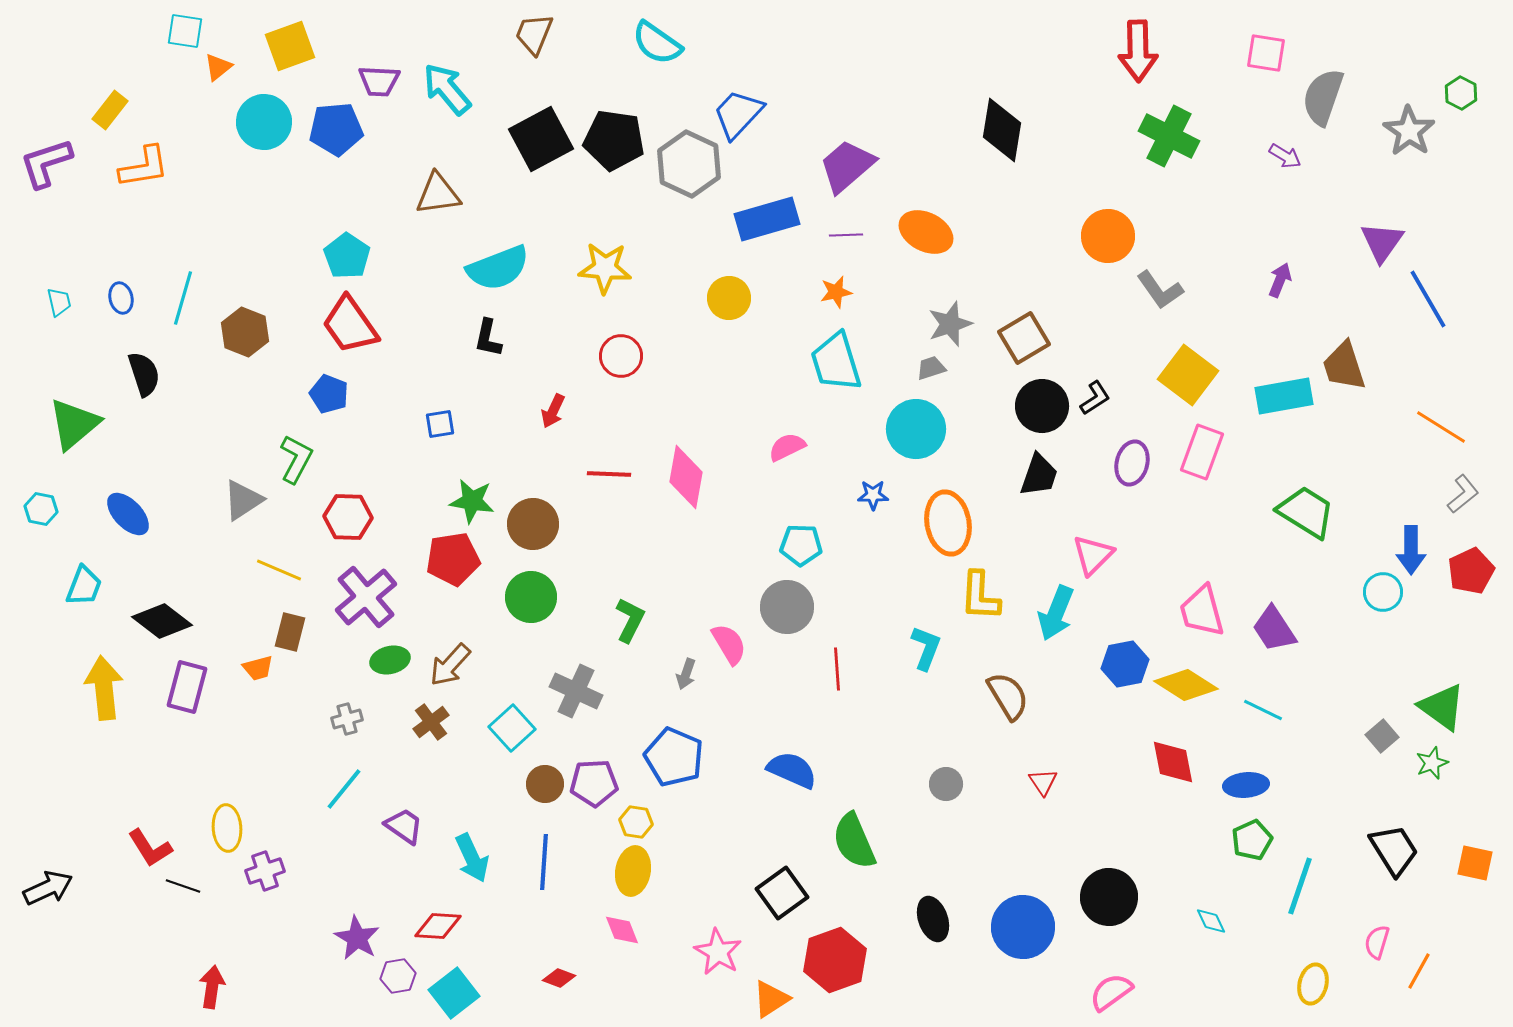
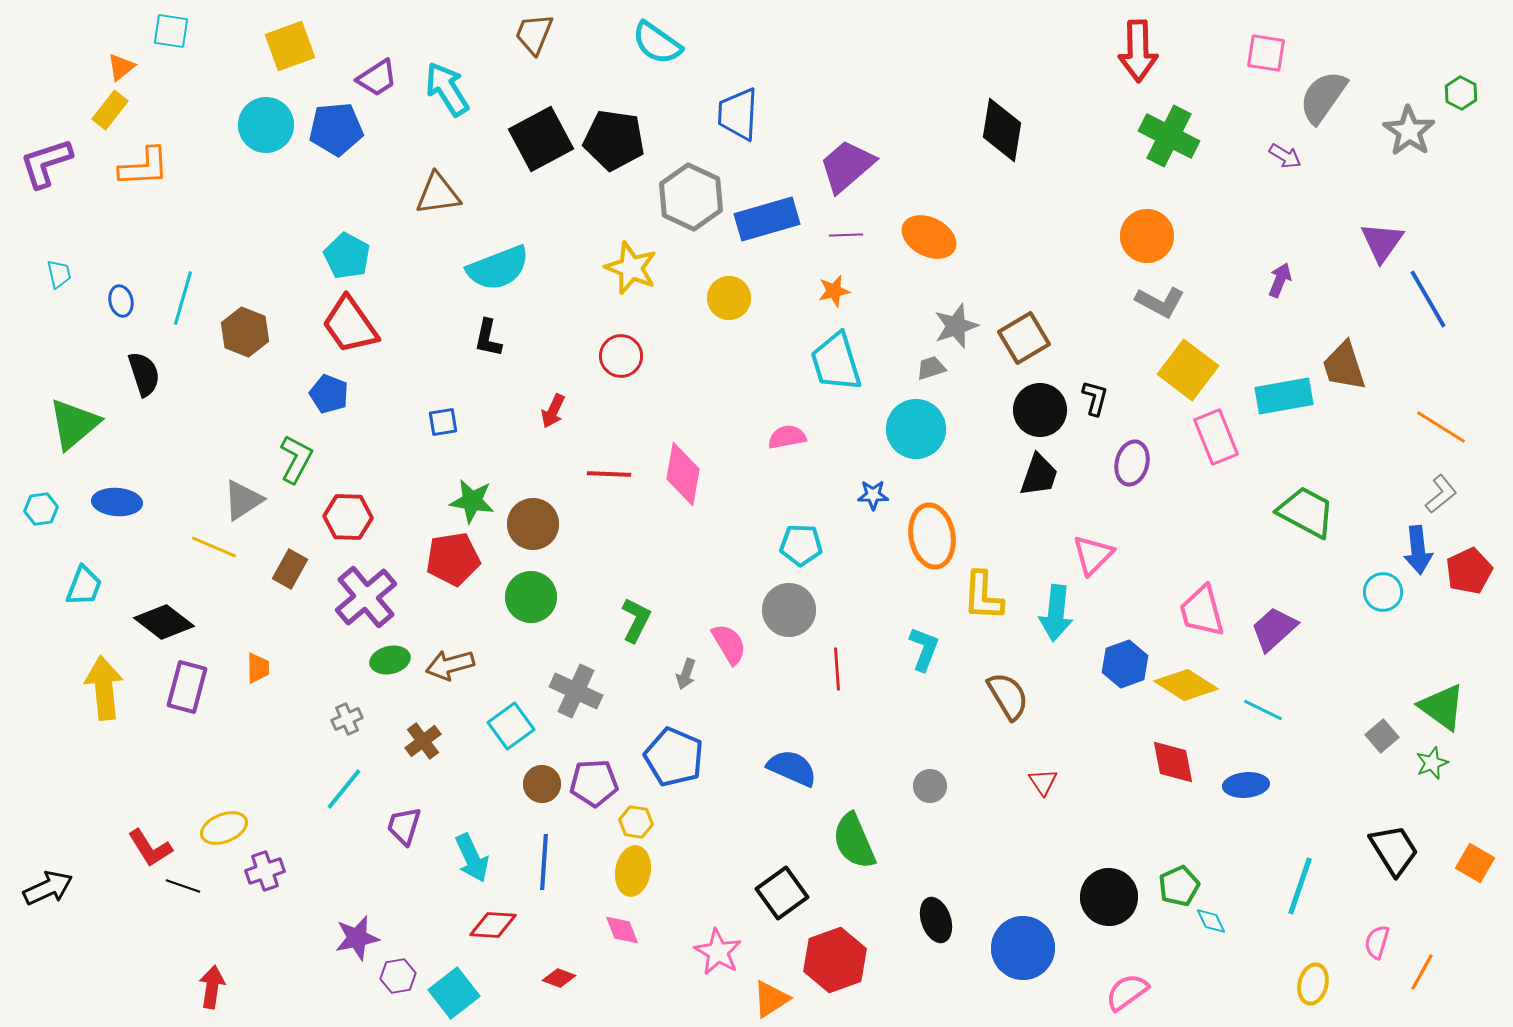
cyan square at (185, 31): moved 14 px left
orange triangle at (218, 67): moved 97 px left
purple trapezoid at (379, 81): moved 2 px left, 3 px up; rotated 36 degrees counterclockwise
cyan arrow at (447, 89): rotated 8 degrees clockwise
gray semicircle at (1323, 97): rotated 16 degrees clockwise
blue trapezoid at (738, 114): rotated 40 degrees counterclockwise
cyan circle at (264, 122): moved 2 px right, 3 px down
gray hexagon at (689, 164): moved 2 px right, 33 px down
orange L-shape at (144, 167): rotated 6 degrees clockwise
orange ellipse at (926, 232): moved 3 px right, 5 px down
orange circle at (1108, 236): moved 39 px right
cyan pentagon at (347, 256): rotated 6 degrees counterclockwise
yellow star at (605, 268): moved 26 px right; rotated 18 degrees clockwise
gray L-shape at (1160, 290): moved 12 px down; rotated 27 degrees counterclockwise
orange star at (836, 292): moved 2 px left, 1 px up
blue ellipse at (121, 298): moved 3 px down
cyan trapezoid at (59, 302): moved 28 px up
gray star at (950, 324): moved 6 px right, 2 px down
yellow square at (1188, 375): moved 5 px up
black L-shape at (1095, 398): rotated 42 degrees counterclockwise
black circle at (1042, 406): moved 2 px left, 4 px down
blue square at (440, 424): moved 3 px right, 2 px up
pink semicircle at (787, 447): moved 10 px up; rotated 15 degrees clockwise
pink rectangle at (1202, 452): moved 14 px right, 15 px up; rotated 42 degrees counterclockwise
pink diamond at (686, 477): moved 3 px left, 3 px up
gray L-shape at (1463, 494): moved 22 px left
cyan hexagon at (41, 509): rotated 20 degrees counterclockwise
green trapezoid at (1306, 512): rotated 4 degrees counterclockwise
blue ellipse at (128, 514): moved 11 px left, 12 px up; rotated 42 degrees counterclockwise
orange ellipse at (948, 523): moved 16 px left, 13 px down
blue arrow at (1411, 550): moved 7 px right; rotated 6 degrees counterclockwise
yellow line at (279, 570): moved 65 px left, 23 px up
red pentagon at (1471, 571): moved 2 px left
yellow L-shape at (980, 596): moved 3 px right
gray circle at (787, 607): moved 2 px right, 3 px down
cyan arrow at (1056, 613): rotated 16 degrees counterclockwise
green L-shape at (630, 620): moved 6 px right
black diamond at (162, 621): moved 2 px right, 1 px down
purple trapezoid at (1274, 629): rotated 81 degrees clockwise
brown rectangle at (290, 632): moved 63 px up; rotated 15 degrees clockwise
cyan L-shape at (926, 648): moved 2 px left, 1 px down
blue hexagon at (1125, 664): rotated 9 degrees counterclockwise
brown arrow at (450, 665): rotated 33 degrees clockwise
orange trapezoid at (258, 668): rotated 76 degrees counterclockwise
gray cross at (347, 719): rotated 8 degrees counterclockwise
brown cross at (431, 722): moved 8 px left, 19 px down
cyan square at (512, 728): moved 1 px left, 2 px up; rotated 6 degrees clockwise
blue semicircle at (792, 770): moved 2 px up
brown circle at (545, 784): moved 3 px left
gray circle at (946, 784): moved 16 px left, 2 px down
purple trapezoid at (404, 826): rotated 108 degrees counterclockwise
yellow ellipse at (227, 828): moved 3 px left; rotated 72 degrees clockwise
green pentagon at (1252, 840): moved 73 px left, 46 px down
orange square at (1475, 863): rotated 18 degrees clockwise
black ellipse at (933, 919): moved 3 px right, 1 px down
red diamond at (438, 926): moved 55 px right, 1 px up
blue circle at (1023, 927): moved 21 px down
purple star at (357, 938): rotated 30 degrees clockwise
orange line at (1419, 971): moved 3 px right, 1 px down
pink semicircle at (1111, 992): moved 16 px right
